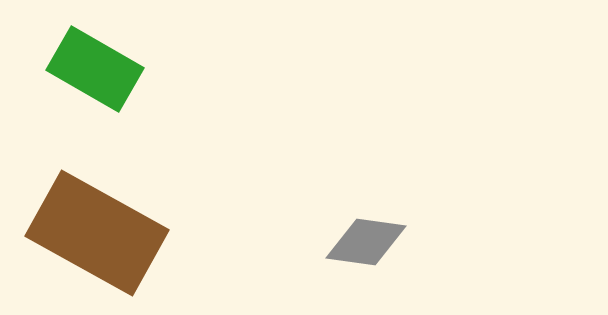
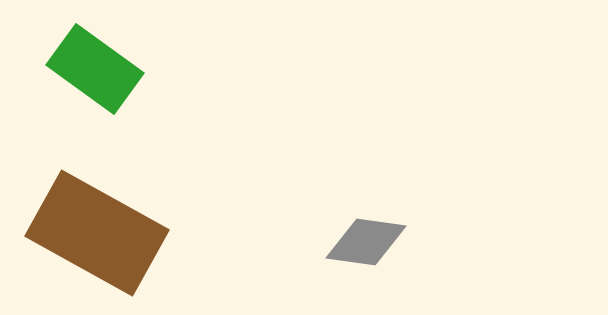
green rectangle: rotated 6 degrees clockwise
